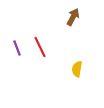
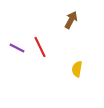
brown arrow: moved 2 px left, 3 px down
purple line: rotated 42 degrees counterclockwise
